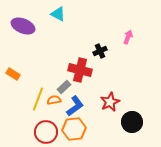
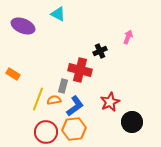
gray rectangle: moved 1 px left, 1 px up; rotated 32 degrees counterclockwise
